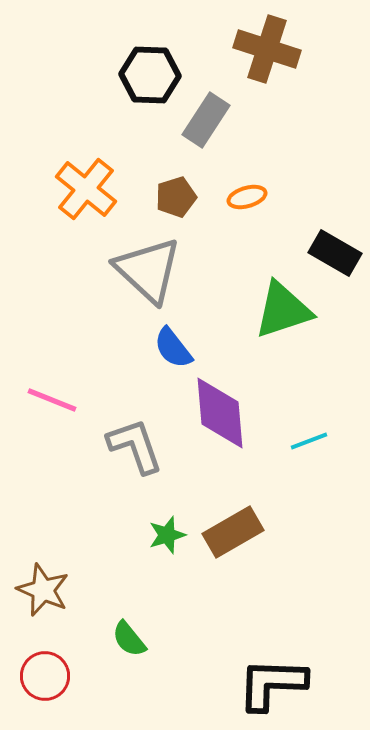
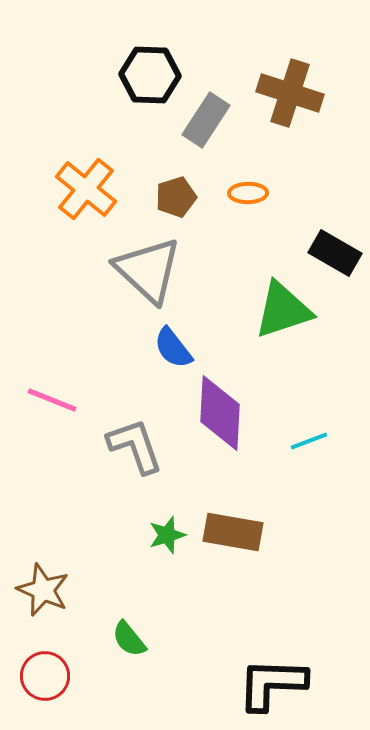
brown cross: moved 23 px right, 44 px down
orange ellipse: moved 1 px right, 4 px up; rotated 15 degrees clockwise
purple diamond: rotated 8 degrees clockwise
brown rectangle: rotated 40 degrees clockwise
